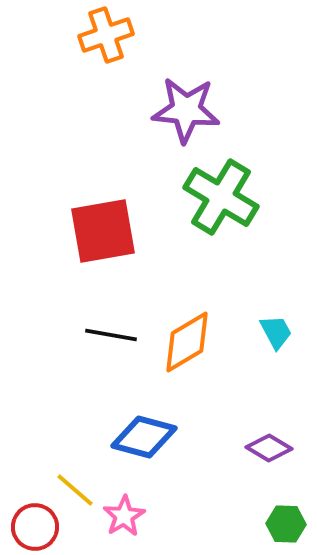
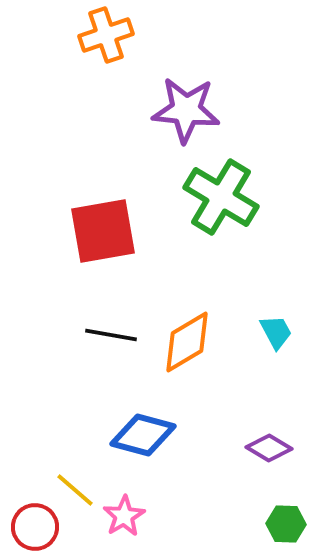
blue diamond: moved 1 px left, 2 px up
